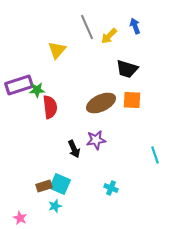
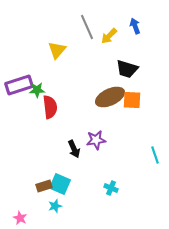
brown ellipse: moved 9 px right, 6 px up
